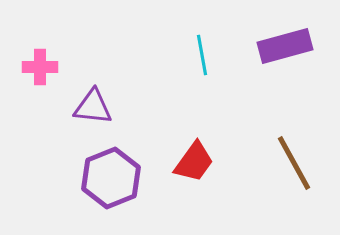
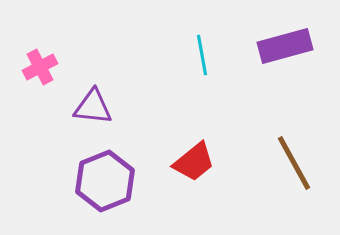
pink cross: rotated 28 degrees counterclockwise
red trapezoid: rotated 15 degrees clockwise
purple hexagon: moved 6 px left, 3 px down
